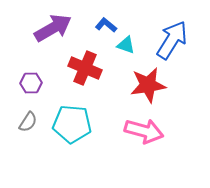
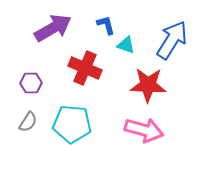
blue L-shape: rotated 35 degrees clockwise
red star: rotated 12 degrees clockwise
pink arrow: moved 1 px up
